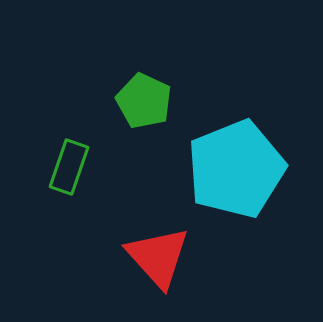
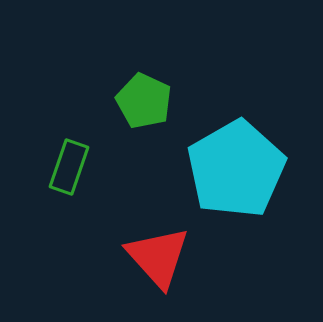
cyan pentagon: rotated 8 degrees counterclockwise
